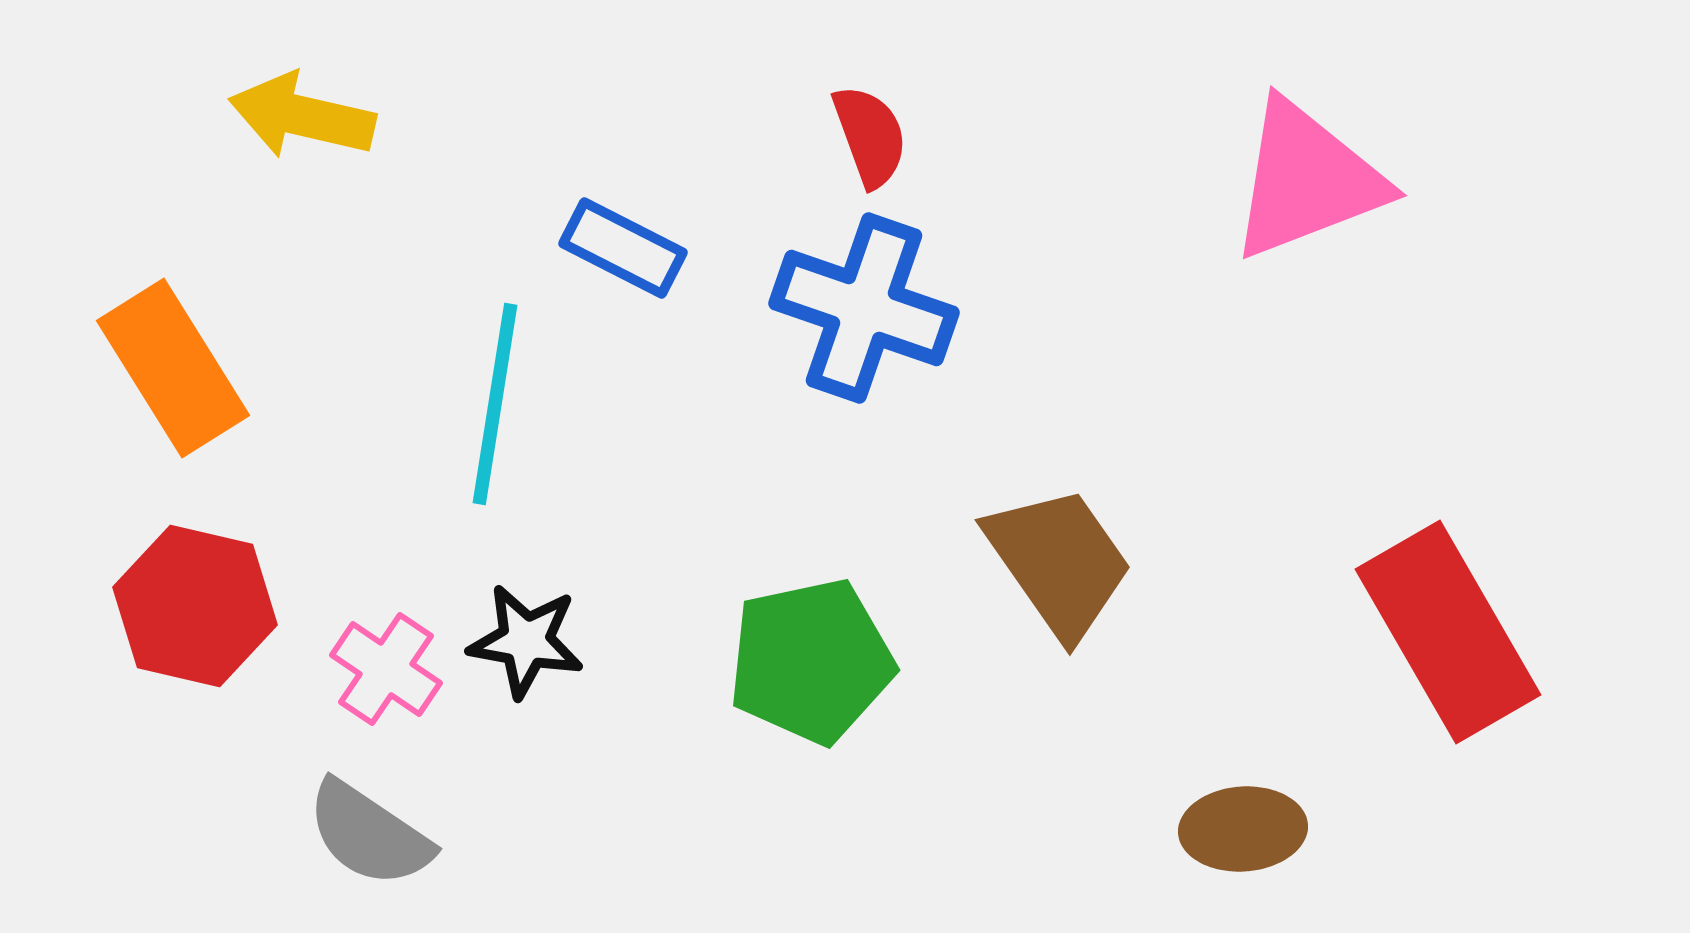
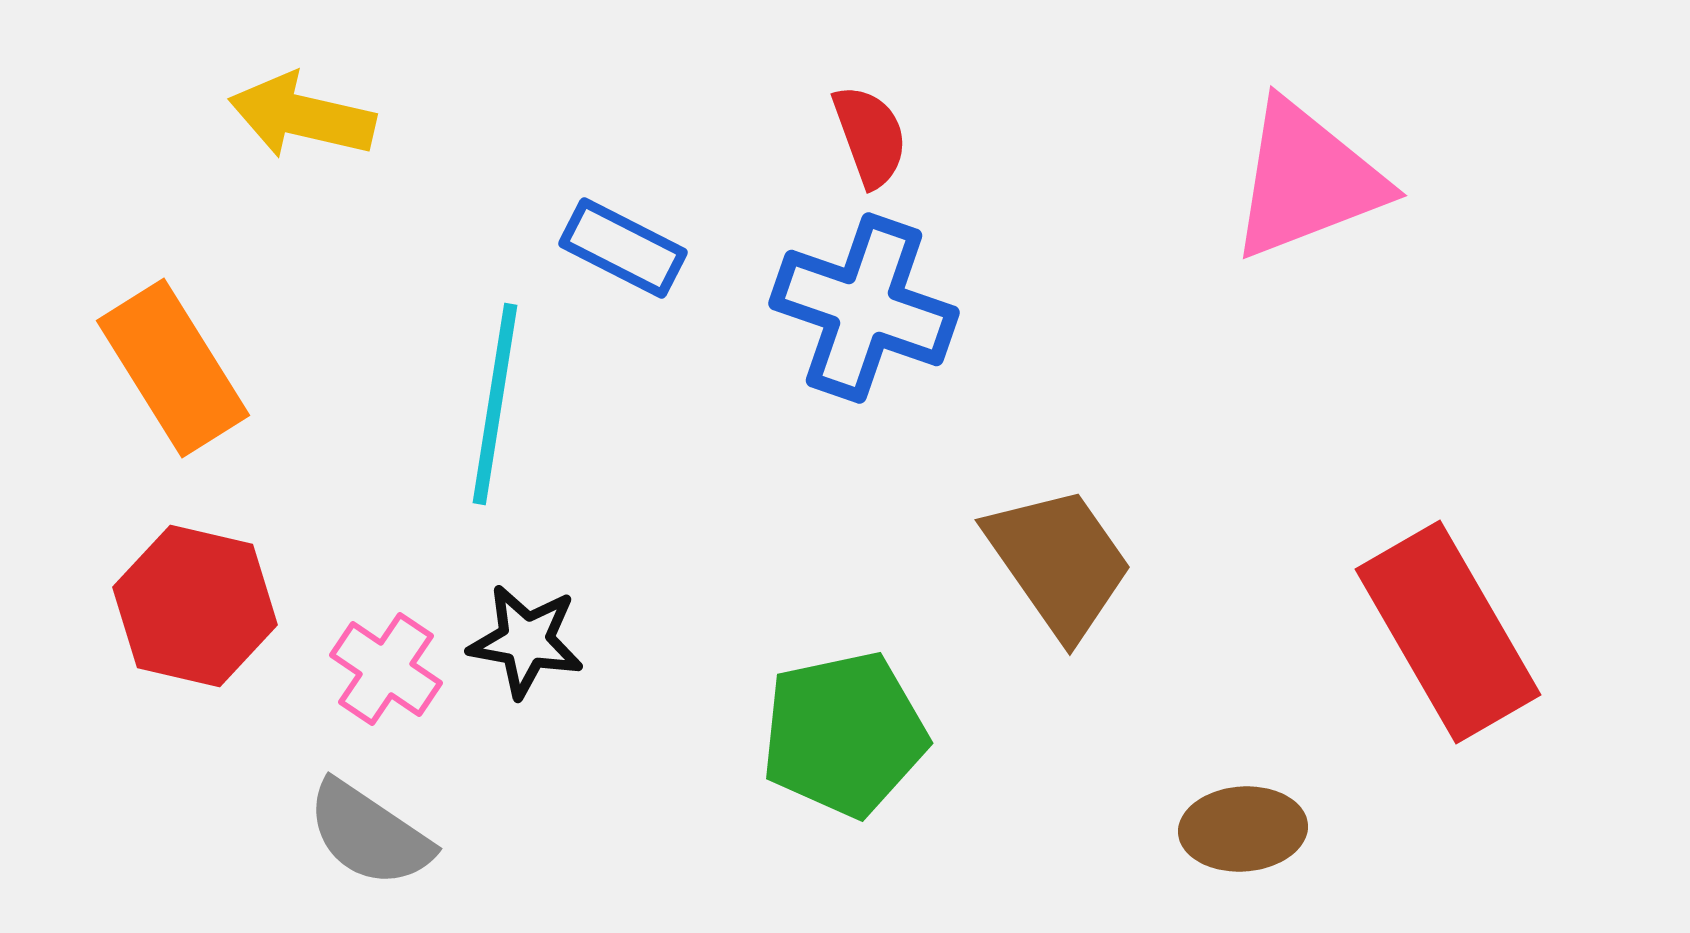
green pentagon: moved 33 px right, 73 px down
